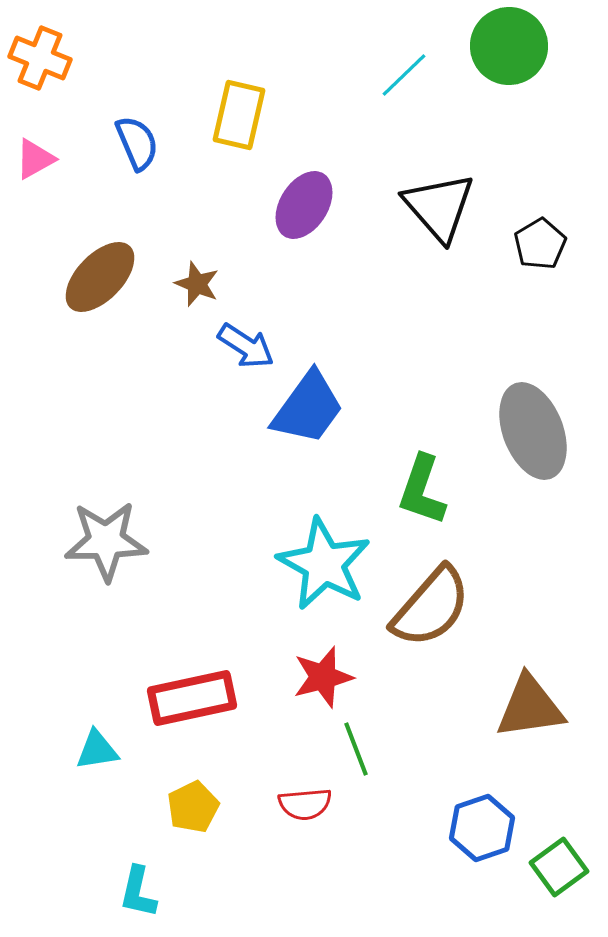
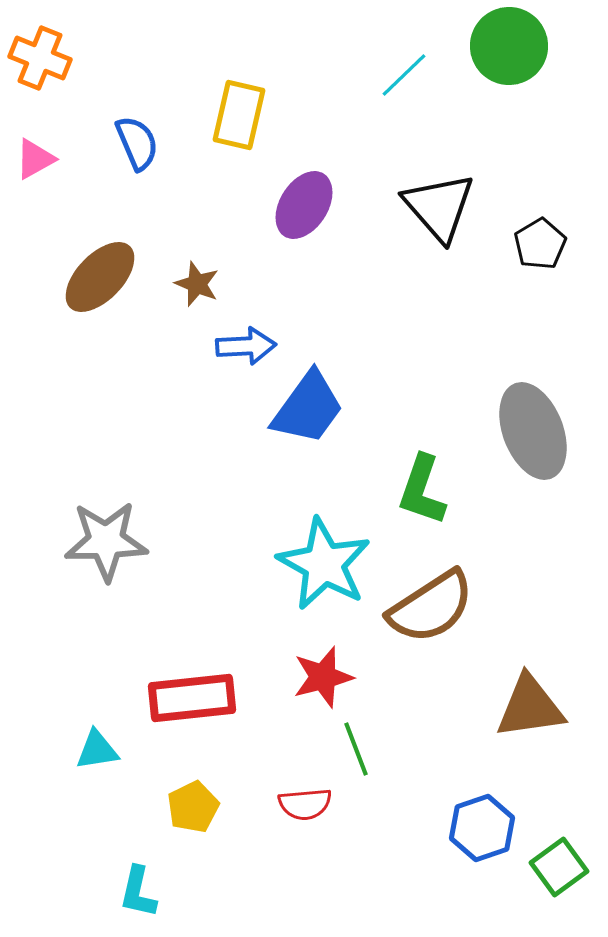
blue arrow: rotated 36 degrees counterclockwise
brown semicircle: rotated 16 degrees clockwise
red rectangle: rotated 6 degrees clockwise
